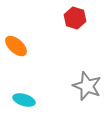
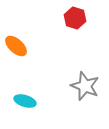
gray star: moved 2 px left
cyan ellipse: moved 1 px right, 1 px down
